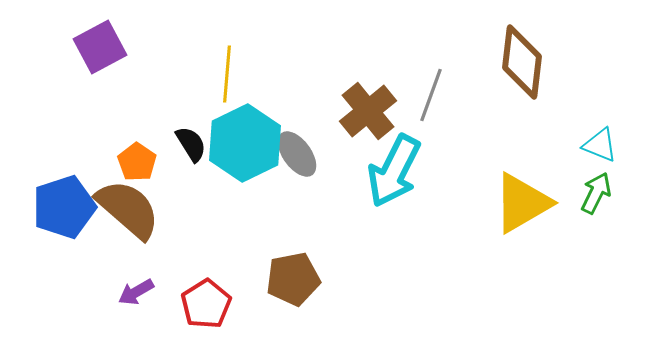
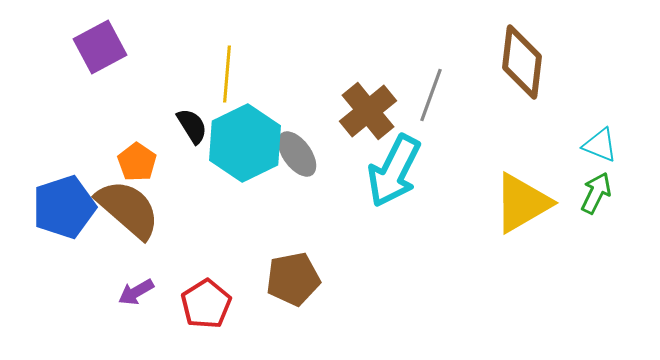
black semicircle: moved 1 px right, 18 px up
